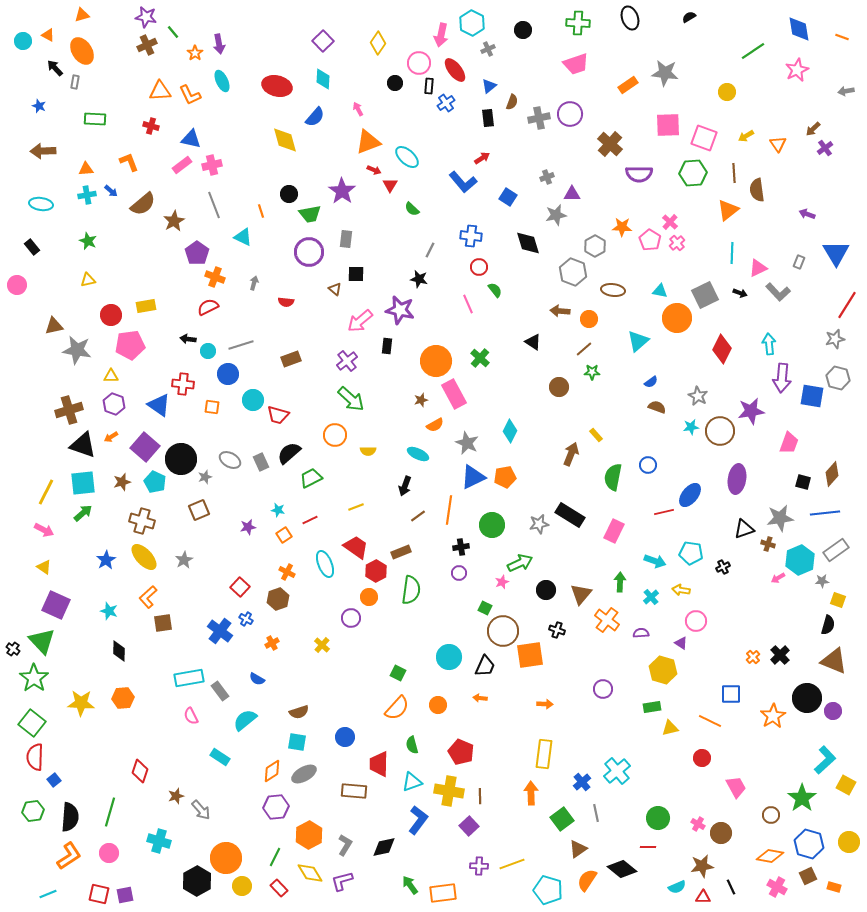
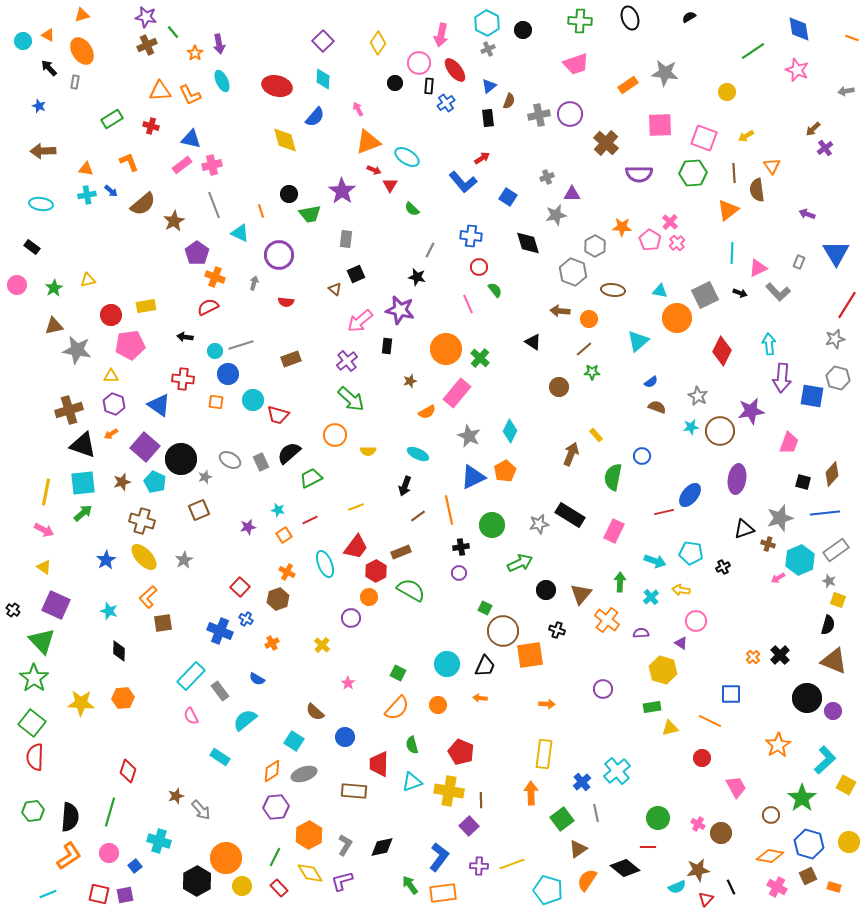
cyan hexagon at (472, 23): moved 15 px right
green cross at (578, 23): moved 2 px right, 2 px up
orange line at (842, 37): moved 10 px right, 1 px down
black arrow at (55, 68): moved 6 px left
pink star at (797, 70): rotated 25 degrees counterclockwise
brown semicircle at (512, 102): moved 3 px left, 1 px up
gray cross at (539, 118): moved 3 px up
green rectangle at (95, 119): moved 17 px right; rotated 35 degrees counterclockwise
pink square at (668, 125): moved 8 px left
brown cross at (610, 144): moved 4 px left, 1 px up
orange triangle at (778, 144): moved 6 px left, 22 px down
cyan ellipse at (407, 157): rotated 10 degrees counterclockwise
orange triangle at (86, 169): rotated 14 degrees clockwise
cyan triangle at (243, 237): moved 3 px left, 4 px up
green star at (88, 241): moved 34 px left, 47 px down; rotated 18 degrees clockwise
black rectangle at (32, 247): rotated 14 degrees counterclockwise
purple circle at (309, 252): moved 30 px left, 3 px down
black square at (356, 274): rotated 24 degrees counterclockwise
black star at (419, 279): moved 2 px left, 2 px up
black arrow at (188, 339): moved 3 px left, 2 px up
red diamond at (722, 349): moved 2 px down
cyan circle at (208, 351): moved 7 px right
orange circle at (436, 361): moved 10 px right, 12 px up
red cross at (183, 384): moved 5 px up
pink rectangle at (454, 394): moved 3 px right, 1 px up; rotated 68 degrees clockwise
brown star at (421, 400): moved 11 px left, 19 px up
orange square at (212, 407): moved 4 px right, 5 px up
orange semicircle at (435, 425): moved 8 px left, 13 px up
orange arrow at (111, 437): moved 3 px up
gray star at (467, 443): moved 2 px right, 7 px up
blue circle at (648, 465): moved 6 px left, 9 px up
orange pentagon at (505, 477): moved 6 px up; rotated 20 degrees counterclockwise
yellow line at (46, 492): rotated 16 degrees counterclockwise
orange line at (449, 510): rotated 20 degrees counterclockwise
gray star at (780, 518): rotated 8 degrees counterclockwise
red trapezoid at (356, 547): rotated 92 degrees clockwise
gray star at (822, 581): moved 7 px right; rotated 24 degrees clockwise
pink star at (502, 582): moved 154 px left, 101 px down; rotated 16 degrees counterclockwise
green semicircle at (411, 590): rotated 68 degrees counterclockwise
blue cross at (220, 631): rotated 15 degrees counterclockwise
black cross at (13, 649): moved 39 px up
cyan circle at (449, 657): moved 2 px left, 7 px down
cyan rectangle at (189, 678): moved 2 px right, 2 px up; rotated 36 degrees counterclockwise
orange arrow at (545, 704): moved 2 px right
brown semicircle at (299, 712): moved 16 px right; rotated 60 degrees clockwise
orange star at (773, 716): moved 5 px right, 29 px down
cyan square at (297, 742): moved 3 px left, 1 px up; rotated 24 degrees clockwise
red diamond at (140, 771): moved 12 px left
gray ellipse at (304, 774): rotated 10 degrees clockwise
blue square at (54, 780): moved 81 px right, 86 px down
brown line at (480, 796): moved 1 px right, 4 px down
blue L-shape at (418, 820): moved 21 px right, 37 px down
black diamond at (384, 847): moved 2 px left
brown star at (702, 866): moved 4 px left, 4 px down
black diamond at (622, 869): moved 3 px right, 1 px up
red triangle at (703, 897): moved 3 px right, 2 px down; rotated 49 degrees counterclockwise
